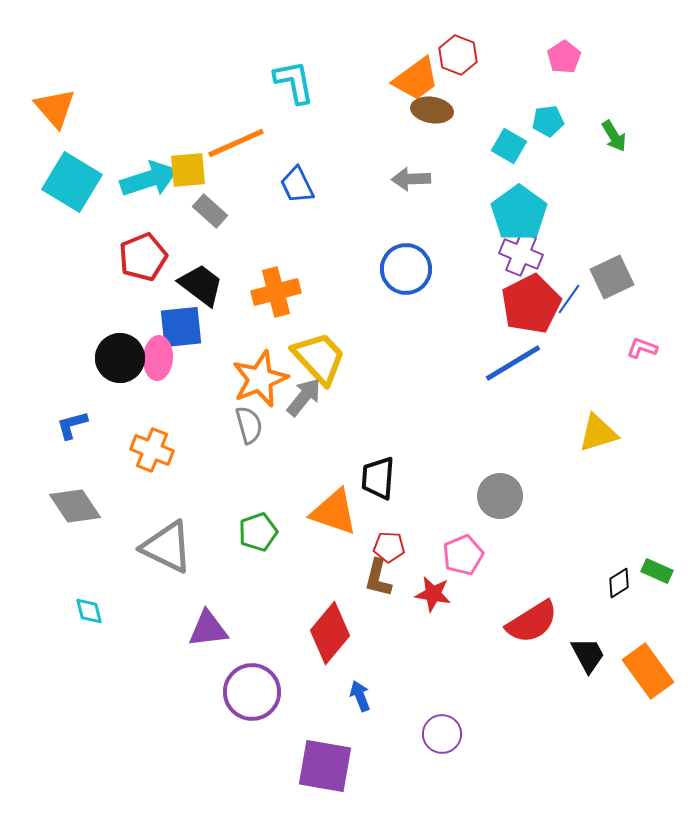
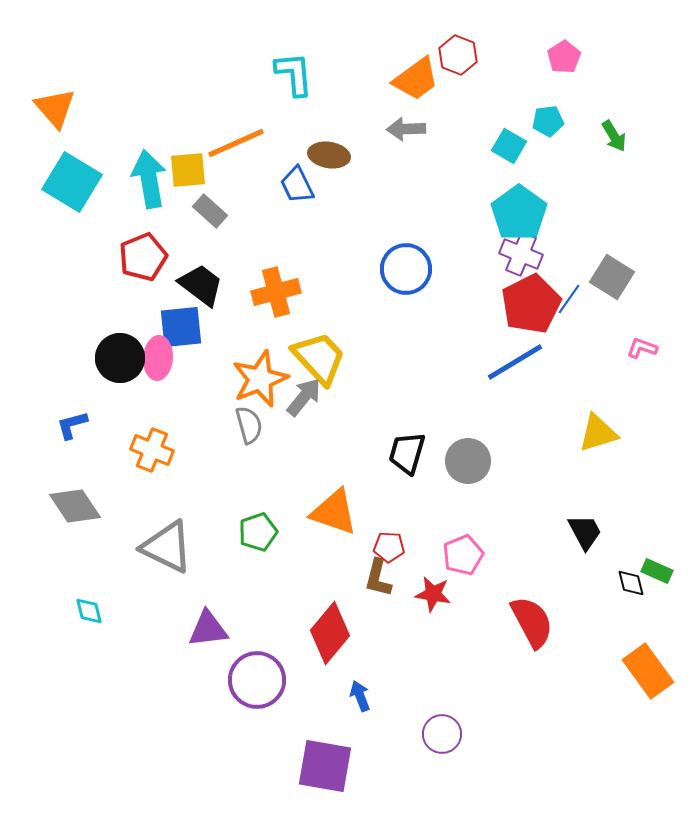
cyan L-shape at (294, 82): moved 8 px up; rotated 6 degrees clockwise
brown ellipse at (432, 110): moved 103 px left, 45 px down
cyan arrow at (149, 179): rotated 82 degrees counterclockwise
gray arrow at (411, 179): moved 5 px left, 50 px up
gray square at (612, 277): rotated 33 degrees counterclockwise
blue line at (513, 363): moved 2 px right, 1 px up
black trapezoid at (378, 478): moved 29 px right, 25 px up; rotated 12 degrees clockwise
gray circle at (500, 496): moved 32 px left, 35 px up
black diamond at (619, 583): moved 12 px right; rotated 72 degrees counterclockwise
red semicircle at (532, 622): rotated 86 degrees counterclockwise
black trapezoid at (588, 655): moved 3 px left, 123 px up
purple circle at (252, 692): moved 5 px right, 12 px up
